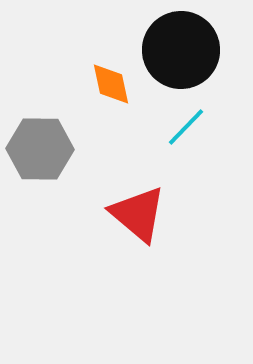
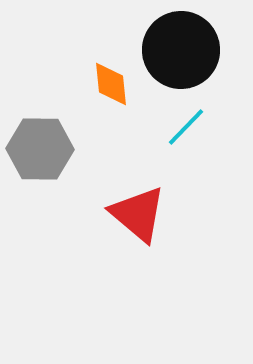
orange diamond: rotated 6 degrees clockwise
